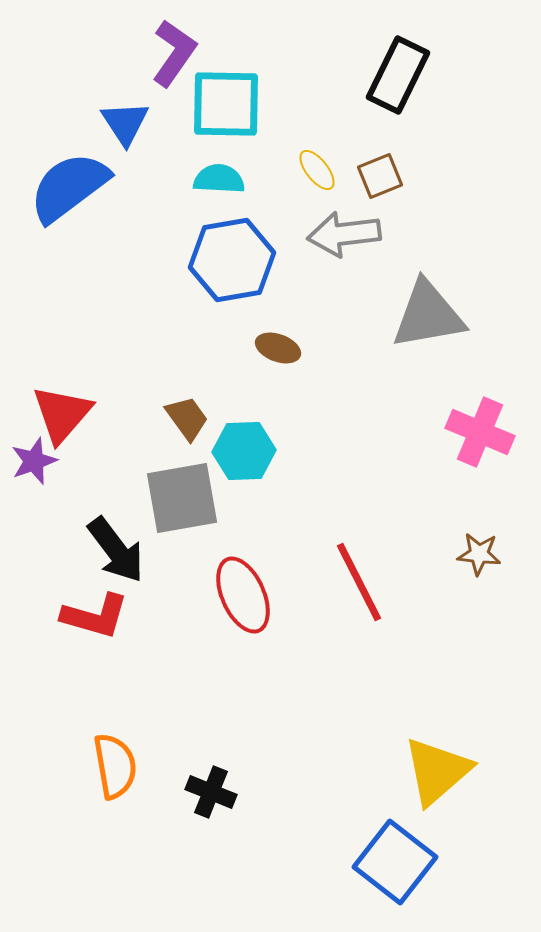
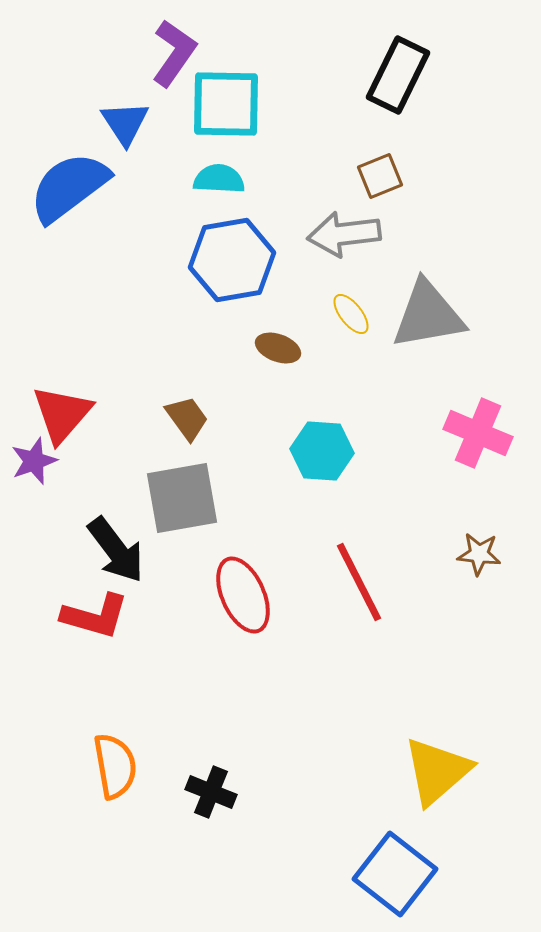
yellow ellipse: moved 34 px right, 144 px down
pink cross: moved 2 px left, 1 px down
cyan hexagon: moved 78 px right; rotated 6 degrees clockwise
blue square: moved 12 px down
